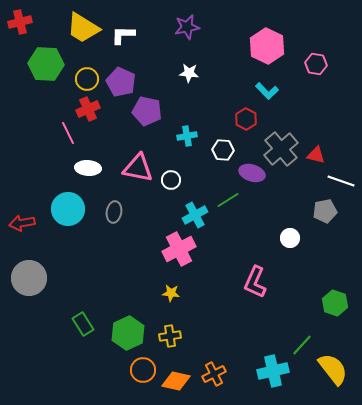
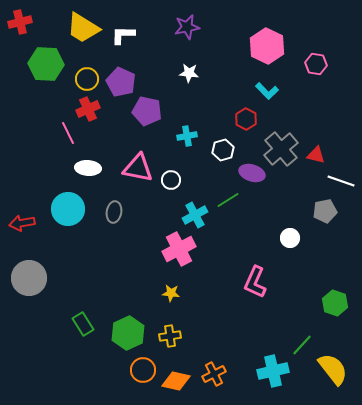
white hexagon at (223, 150): rotated 20 degrees counterclockwise
